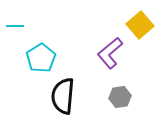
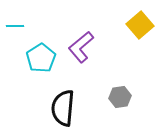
purple L-shape: moved 29 px left, 6 px up
black semicircle: moved 12 px down
